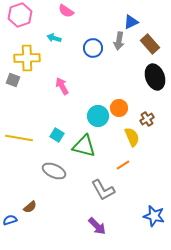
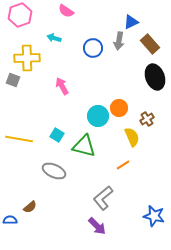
yellow line: moved 1 px down
gray L-shape: moved 8 px down; rotated 80 degrees clockwise
blue semicircle: rotated 16 degrees clockwise
